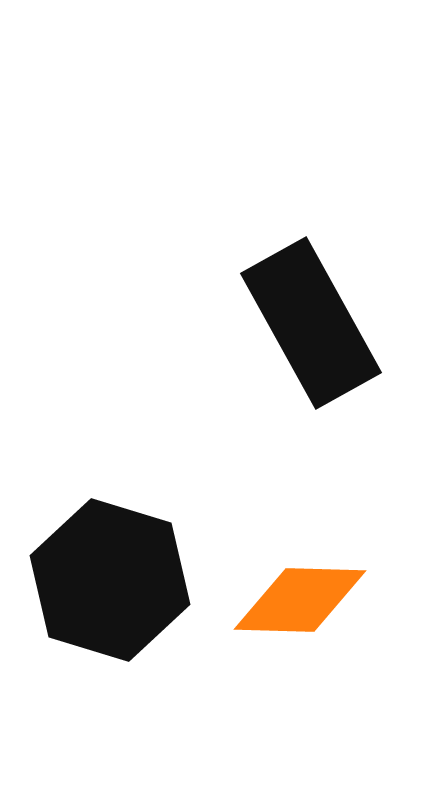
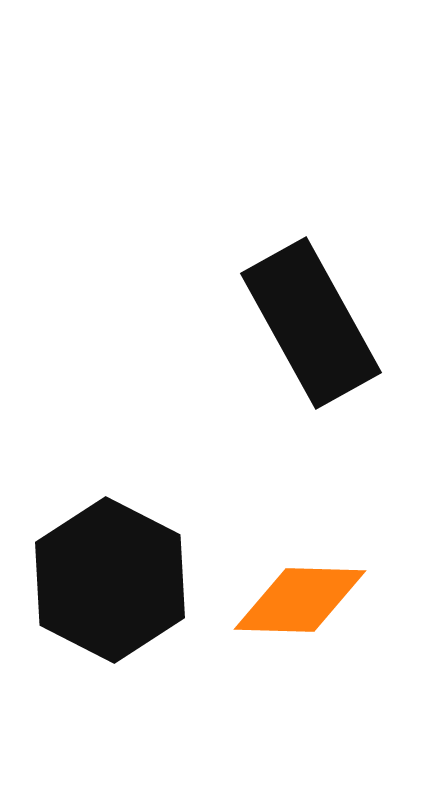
black hexagon: rotated 10 degrees clockwise
